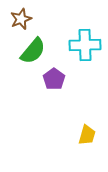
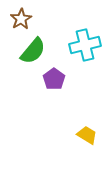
brown star: rotated 10 degrees counterclockwise
cyan cross: rotated 12 degrees counterclockwise
yellow trapezoid: rotated 75 degrees counterclockwise
